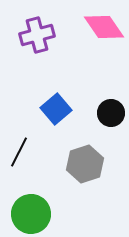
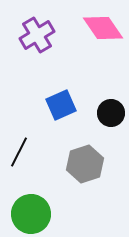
pink diamond: moved 1 px left, 1 px down
purple cross: rotated 16 degrees counterclockwise
blue square: moved 5 px right, 4 px up; rotated 16 degrees clockwise
